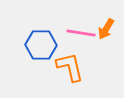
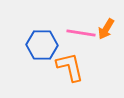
blue hexagon: moved 1 px right
